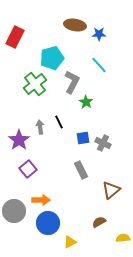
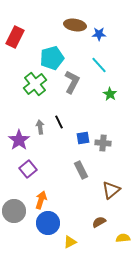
green star: moved 24 px right, 8 px up
gray cross: rotated 21 degrees counterclockwise
orange arrow: rotated 72 degrees counterclockwise
